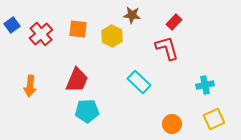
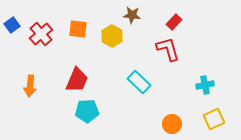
red L-shape: moved 1 px right, 1 px down
